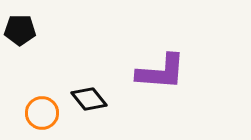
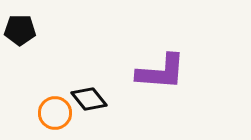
orange circle: moved 13 px right
